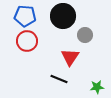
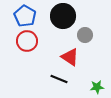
blue pentagon: rotated 25 degrees clockwise
red triangle: rotated 30 degrees counterclockwise
